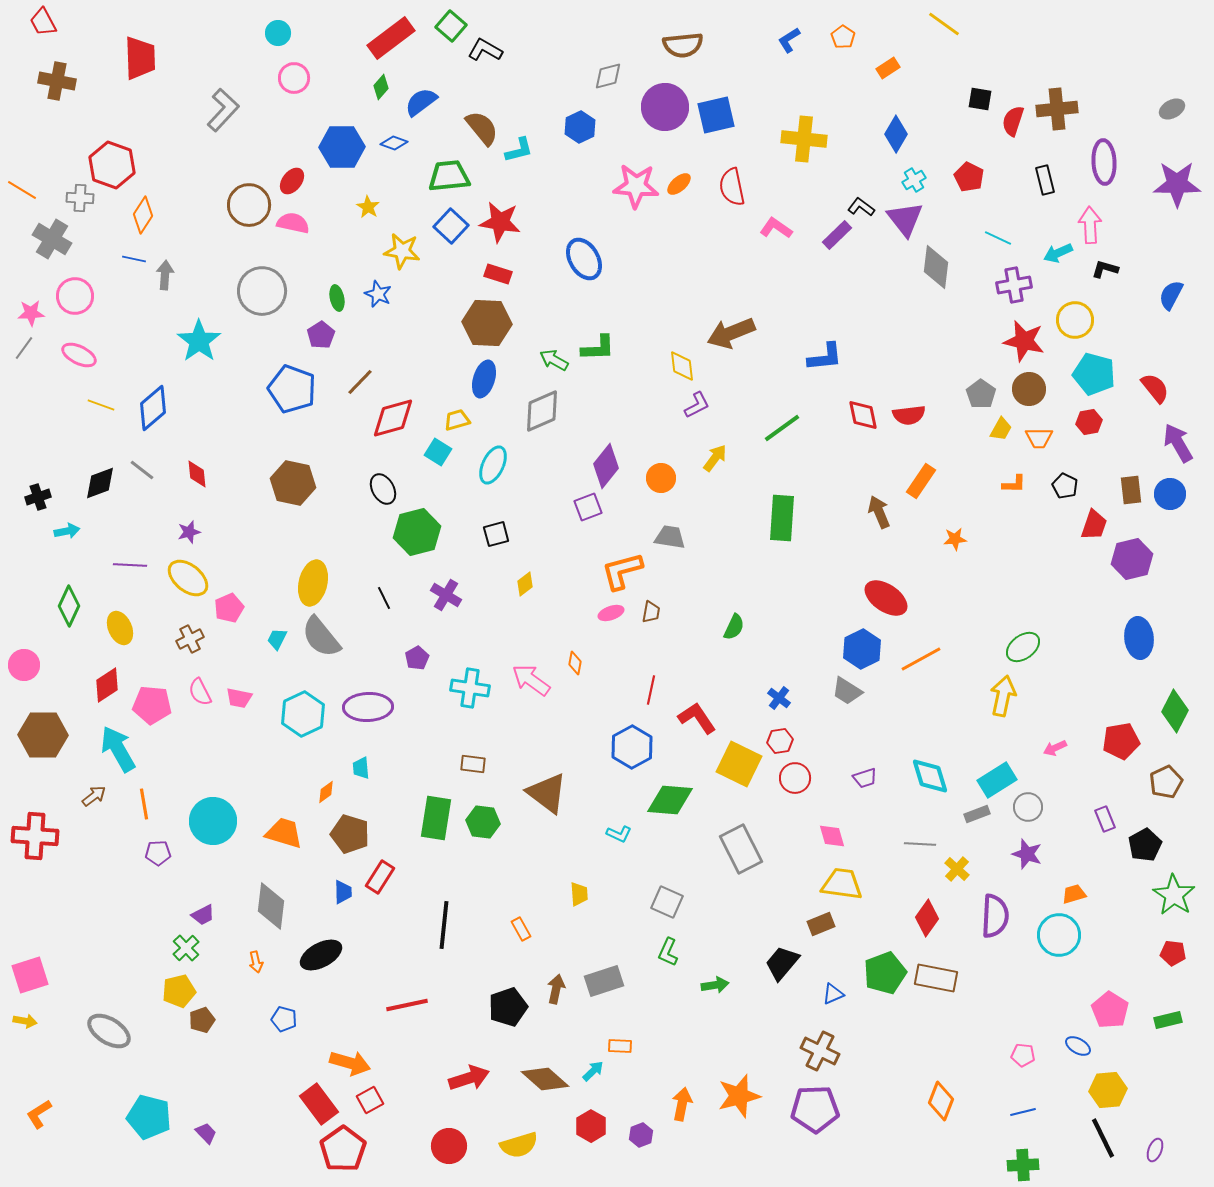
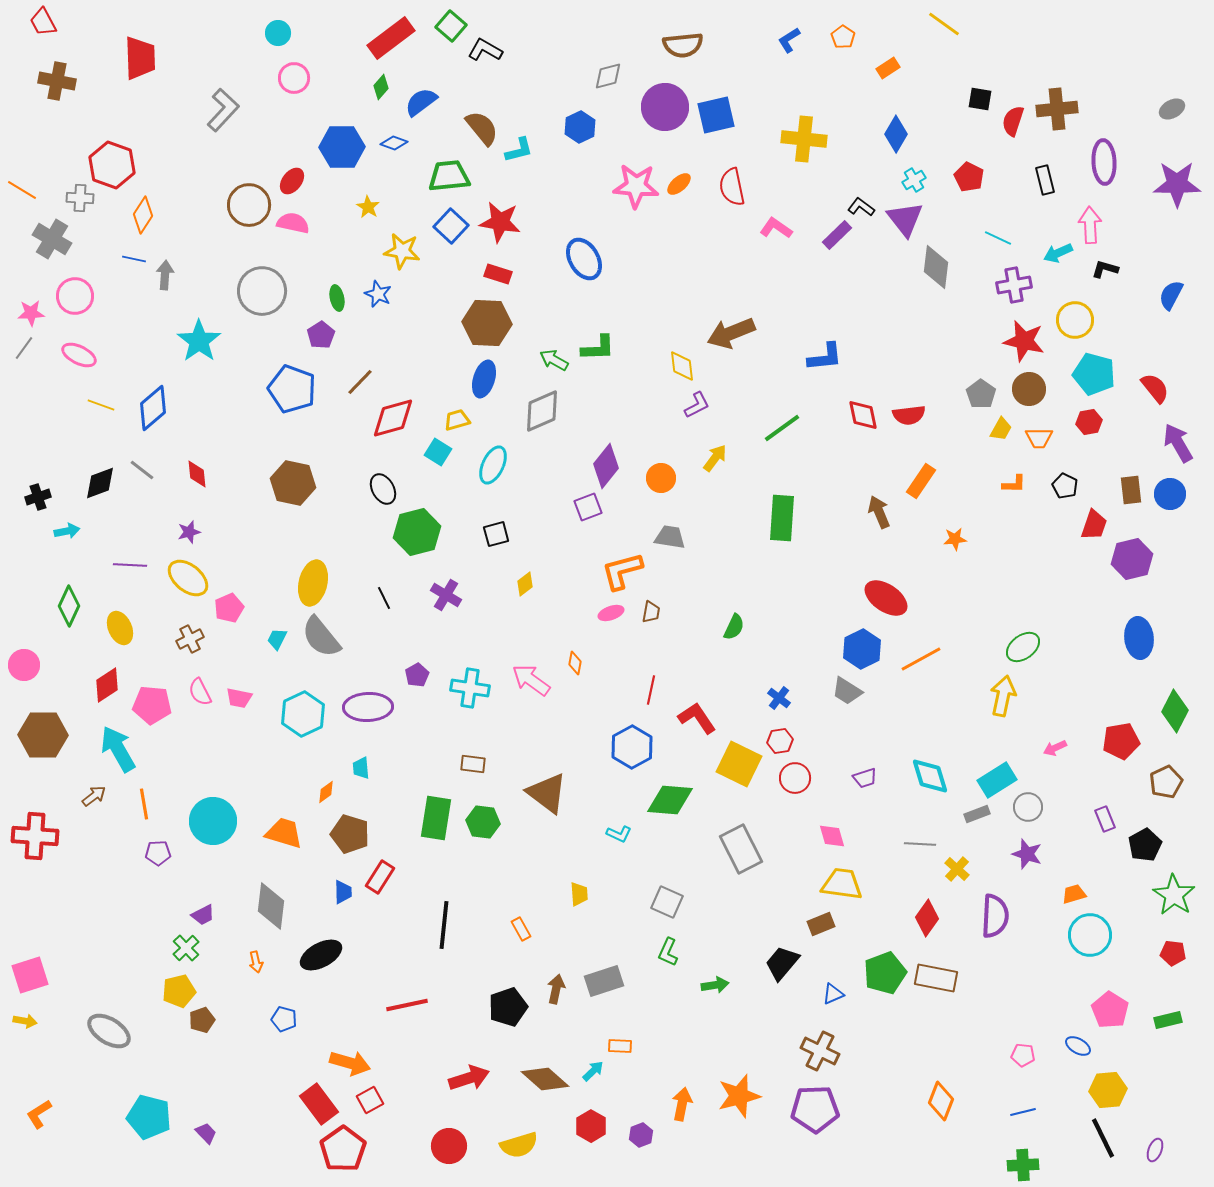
purple pentagon at (417, 658): moved 17 px down
cyan circle at (1059, 935): moved 31 px right
